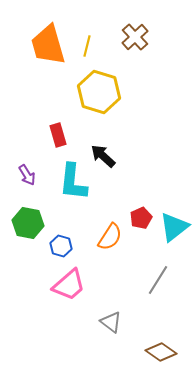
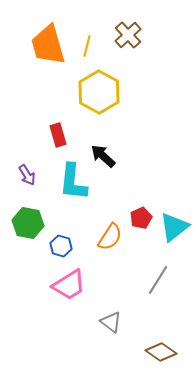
brown cross: moved 7 px left, 2 px up
yellow hexagon: rotated 12 degrees clockwise
pink trapezoid: rotated 9 degrees clockwise
